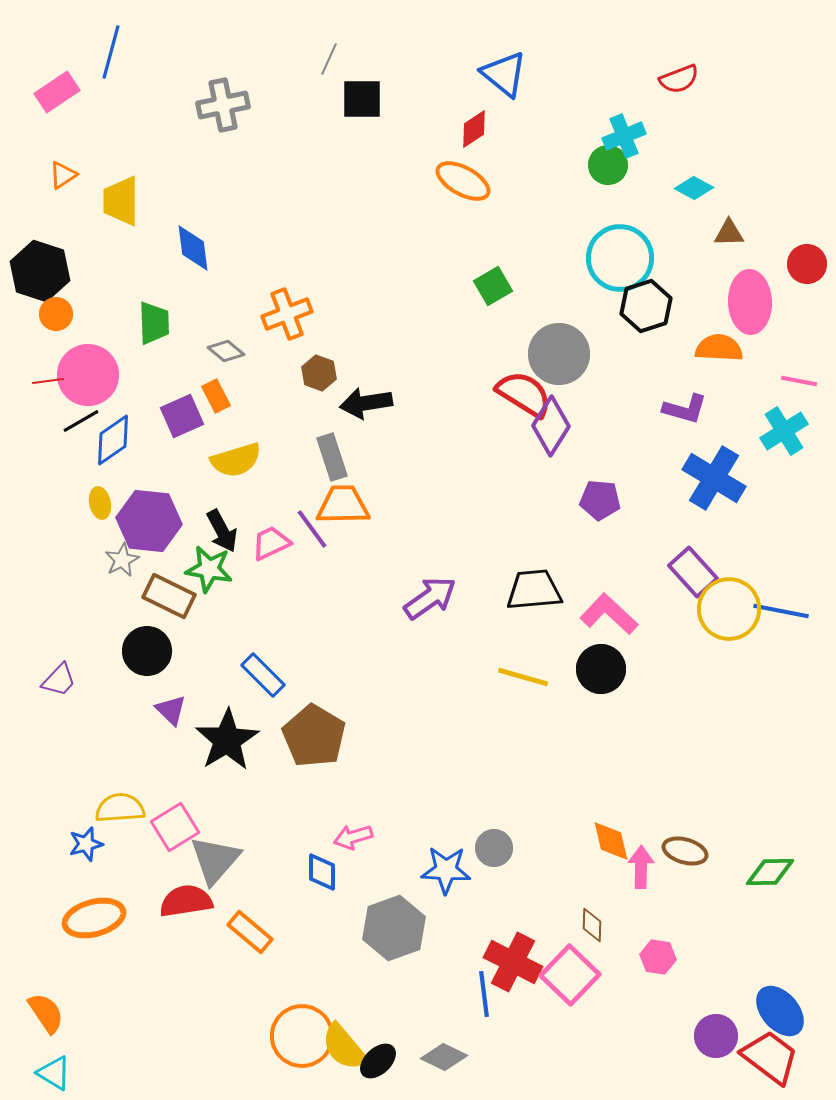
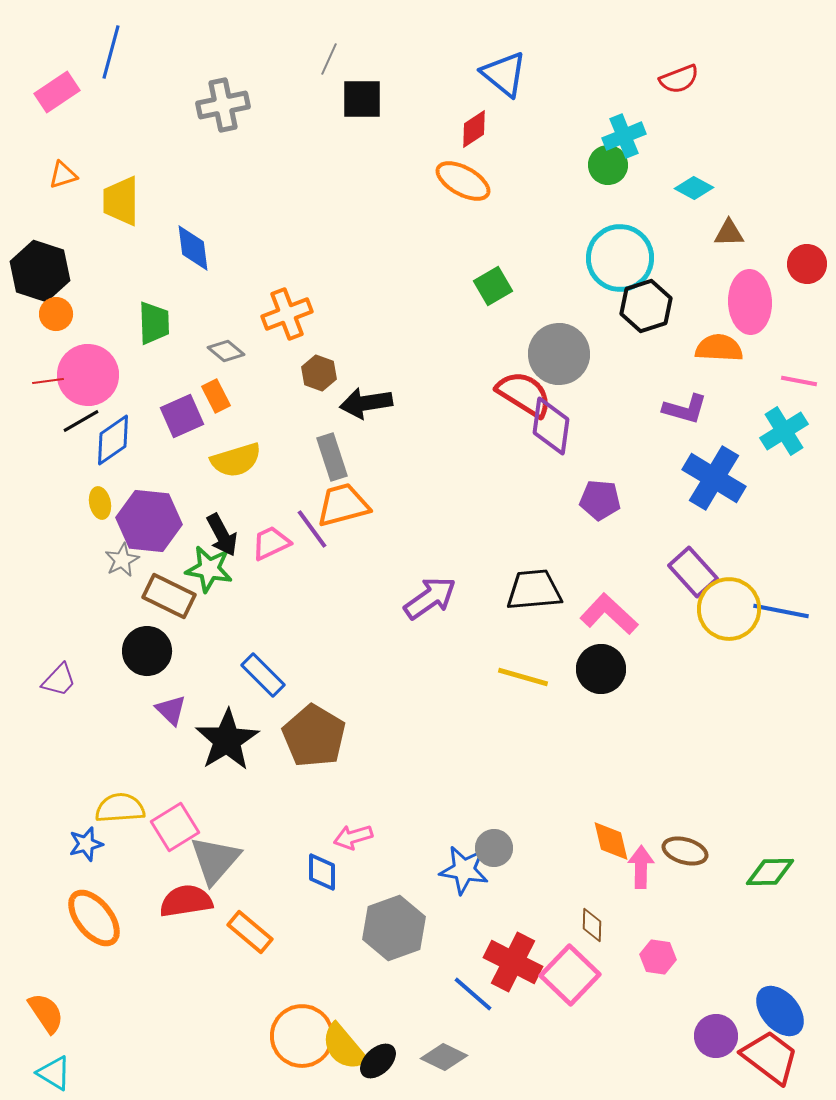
orange triangle at (63, 175): rotated 16 degrees clockwise
purple diamond at (551, 426): rotated 24 degrees counterclockwise
orange trapezoid at (343, 505): rotated 14 degrees counterclockwise
black arrow at (222, 531): moved 4 px down
blue star at (446, 870): moved 18 px right; rotated 6 degrees clockwise
orange ellipse at (94, 918): rotated 66 degrees clockwise
blue line at (484, 994): moved 11 px left; rotated 42 degrees counterclockwise
